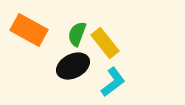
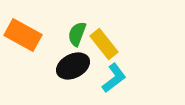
orange rectangle: moved 6 px left, 5 px down
yellow rectangle: moved 1 px left, 1 px down
cyan L-shape: moved 1 px right, 4 px up
